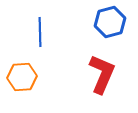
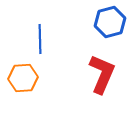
blue line: moved 7 px down
orange hexagon: moved 1 px right, 1 px down
